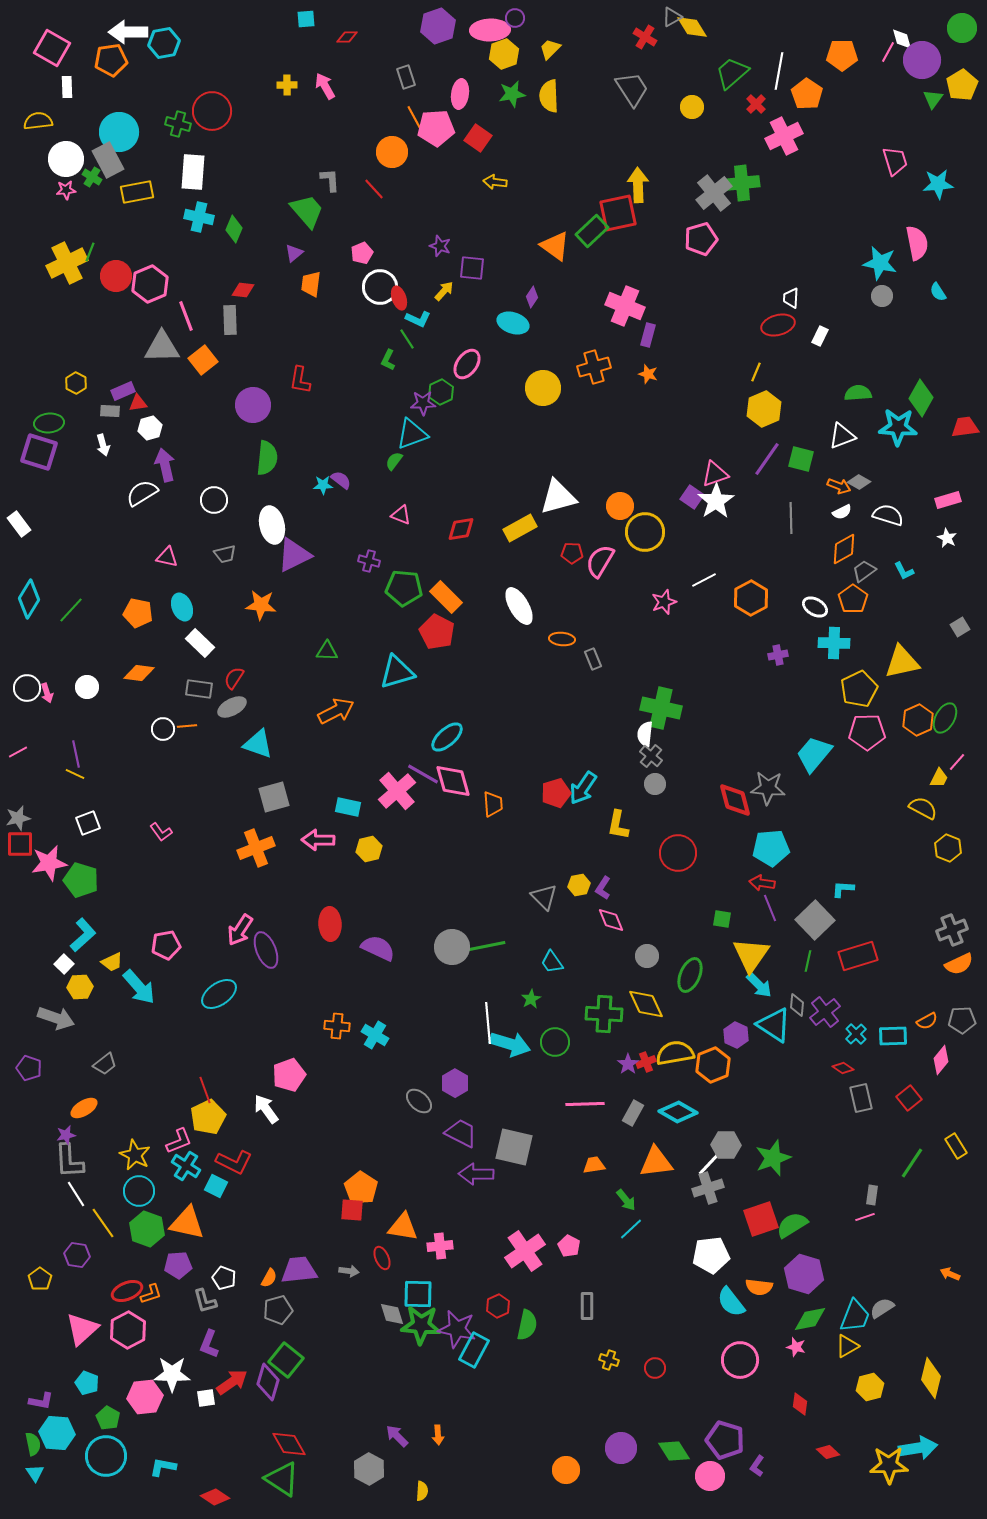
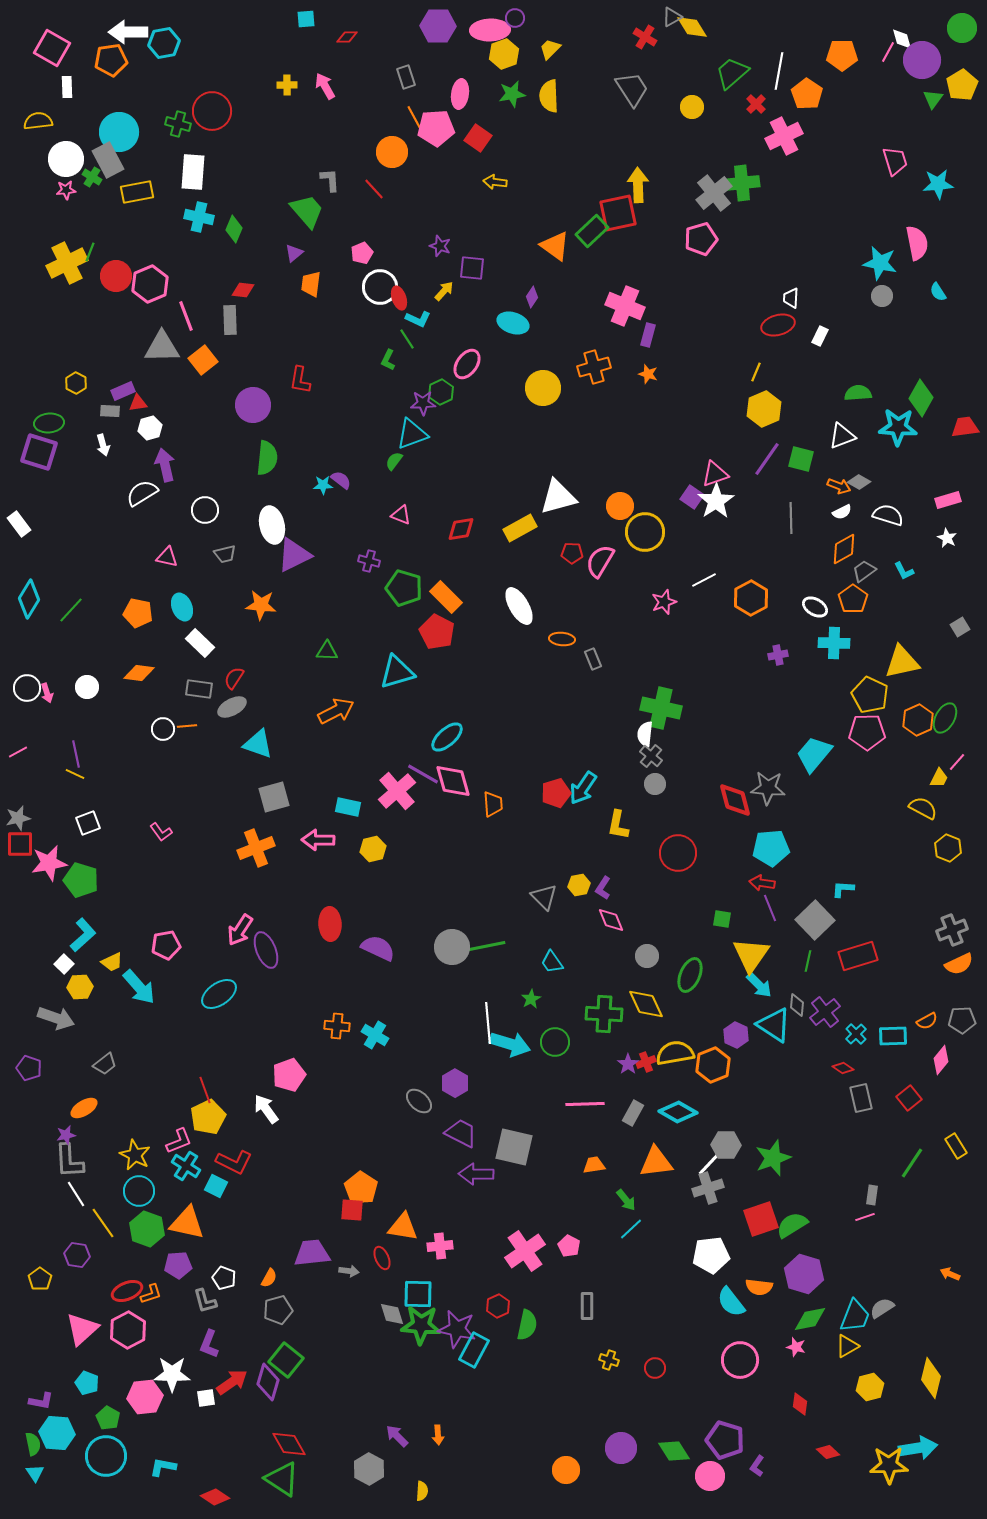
purple hexagon at (438, 26): rotated 20 degrees clockwise
white circle at (214, 500): moved 9 px left, 10 px down
green pentagon at (404, 588): rotated 12 degrees clockwise
yellow pentagon at (859, 689): moved 11 px right, 6 px down; rotated 21 degrees counterclockwise
yellow hexagon at (369, 849): moved 4 px right
purple trapezoid at (299, 1270): moved 13 px right, 17 px up
